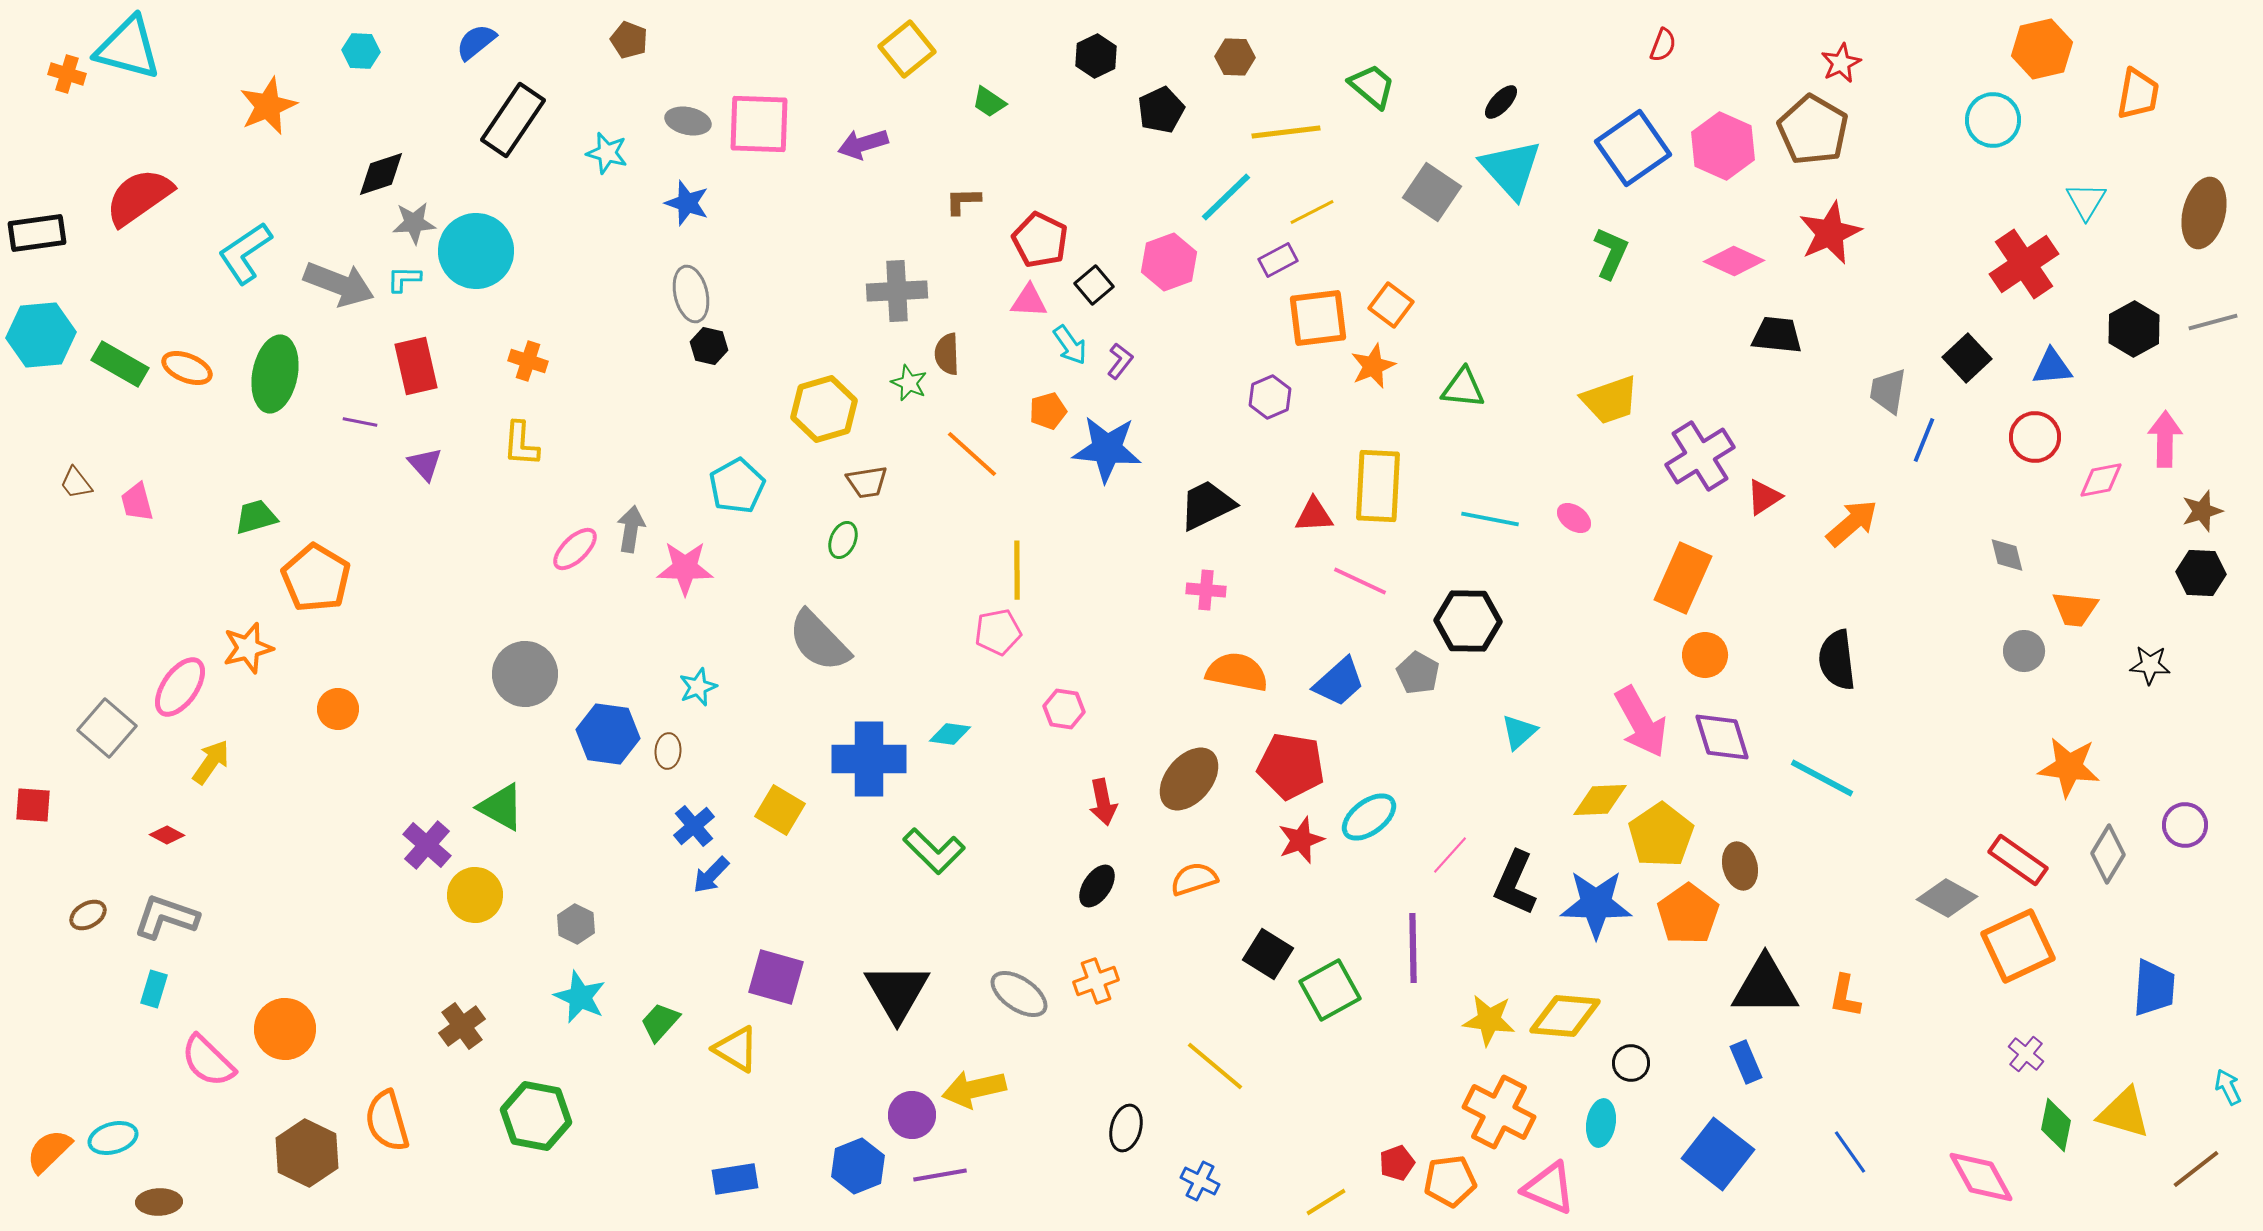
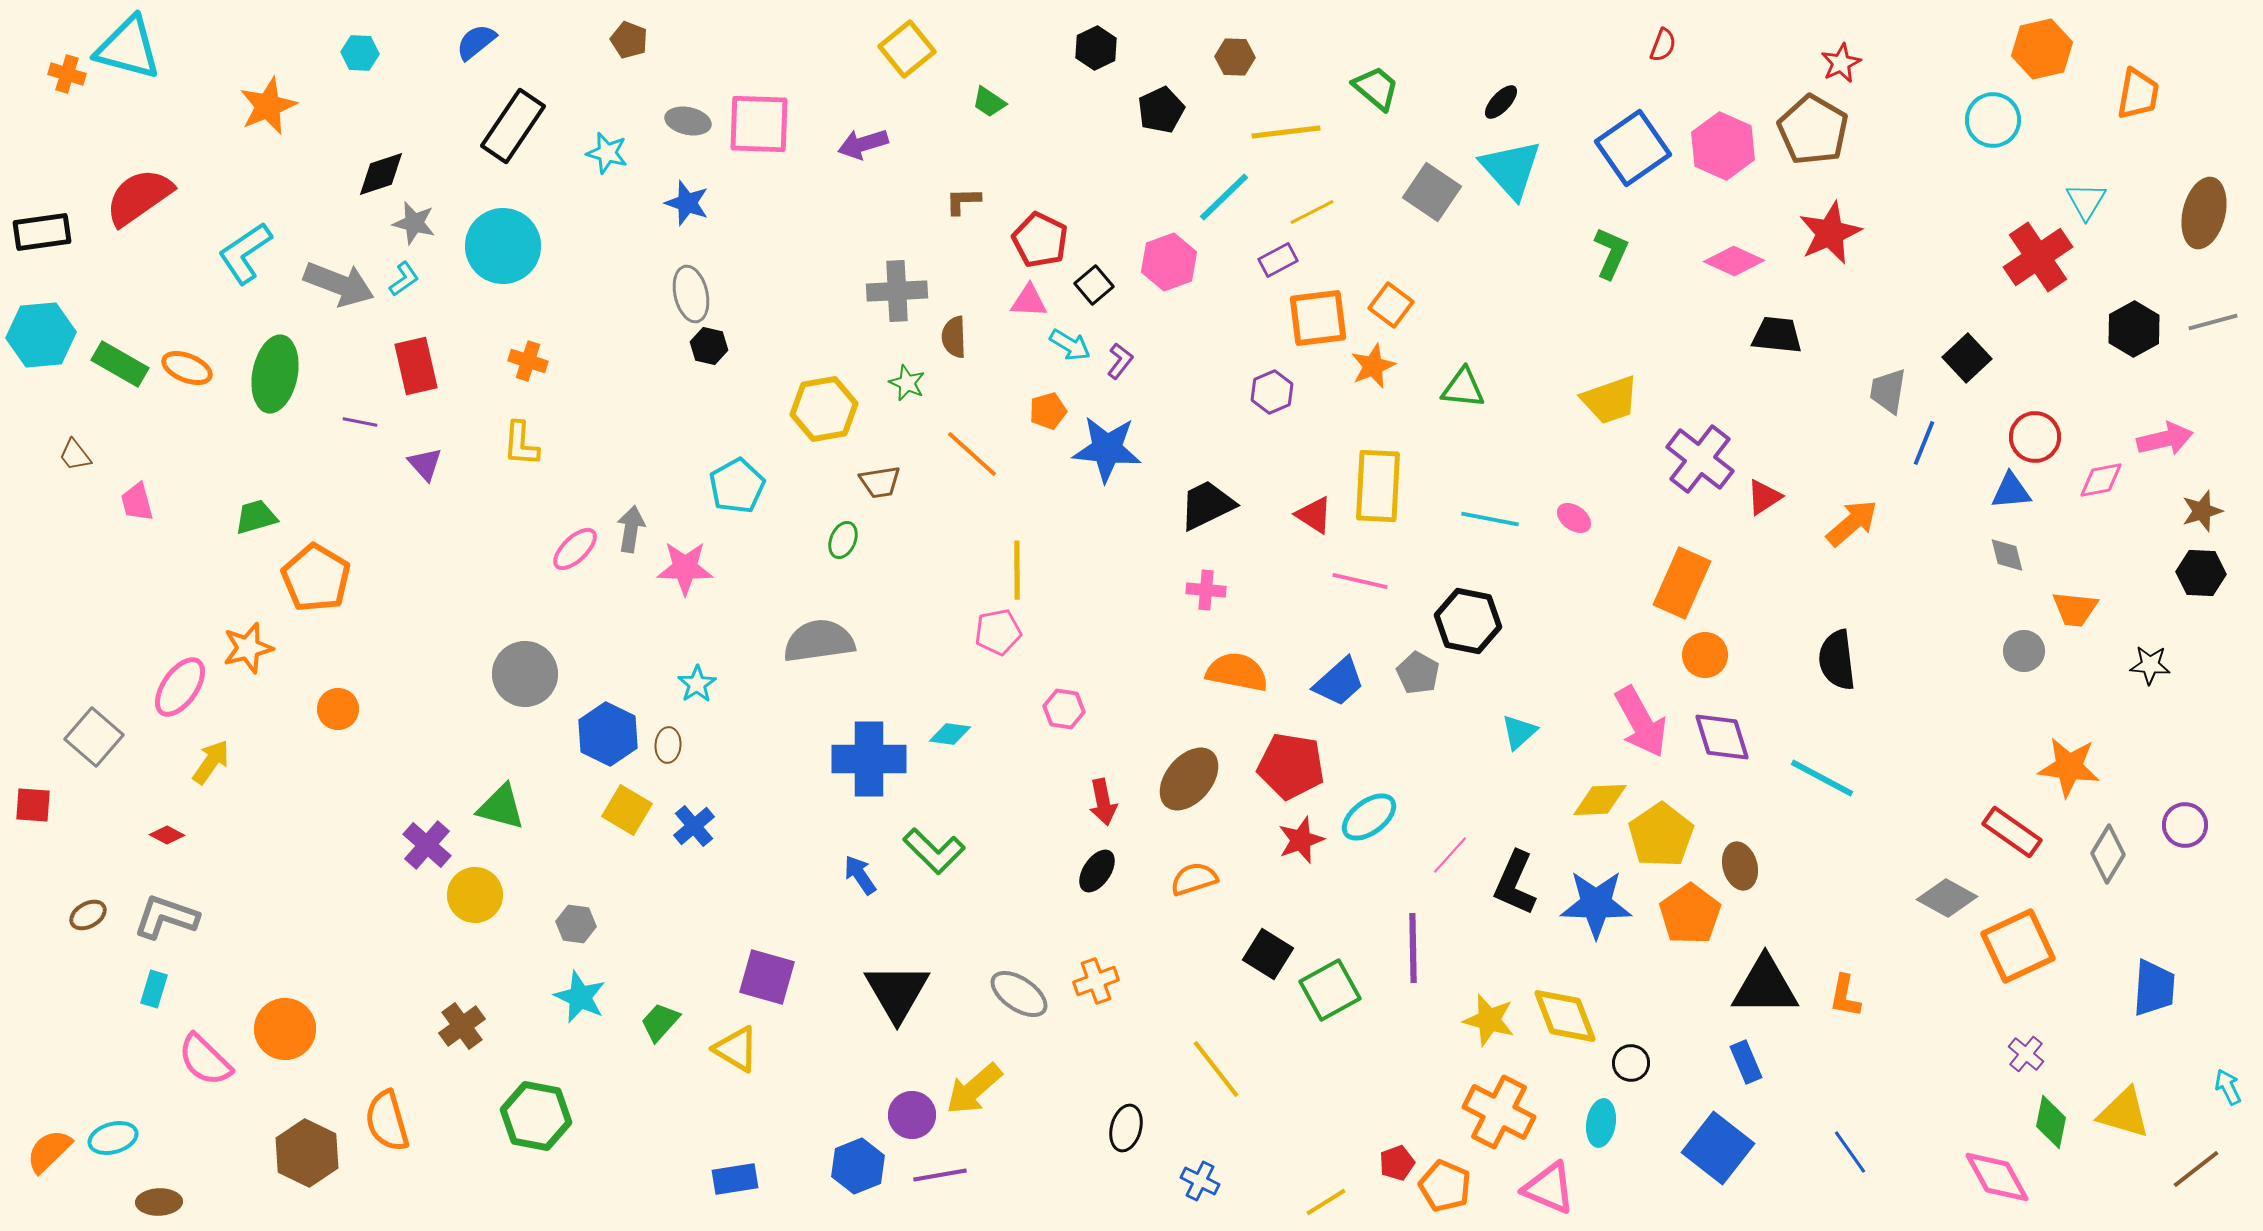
cyan hexagon at (361, 51): moved 1 px left, 2 px down
black hexagon at (1096, 56): moved 8 px up
green trapezoid at (1372, 86): moved 4 px right, 2 px down
black rectangle at (513, 120): moved 6 px down
cyan line at (1226, 197): moved 2 px left
gray star at (414, 223): rotated 18 degrees clockwise
black rectangle at (37, 233): moved 5 px right, 1 px up
cyan circle at (476, 251): moved 27 px right, 5 px up
red cross at (2024, 264): moved 14 px right, 7 px up
cyan L-shape at (404, 279): rotated 144 degrees clockwise
cyan arrow at (1070, 345): rotated 24 degrees counterclockwise
brown semicircle at (947, 354): moved 7 px right, 17 px up
blue triangle at (2052, 367): moved 41 px left, 124 px down
green star at (909, 383): moved 2 px left
purple hexagon at (1270, 397): moved 2 px right, 5 px up
yellow hexagon at (824, 409): rotated 6 degrees clockwise
pink arrow at (2165, 439): rotated 76 degrees clockwise
blue line at (1924, 440): moved 3 px down
purple cross at (1700, 456): moved 3 px down; rotated 20 degrees counterclockwise
brown trapezoid at (867, 482): moved 13 px right
brown trapezoid at (76, 483): moved 1 px left, 28 px up
red triangle at (1314, 515): rotated 36 degrees clockwise
orange rectangle at (1683, 578): moved 1 px left, 5 px down
pink line at (1360, 581): rotated 12 degrees counterclockwise
black hexagon at (1468, 621): rotated 10 degrees clockwise
gray semicircle at (819, 641): rotated 126 degrees clockwise
cyan star at (698, 687): moved 1 px left, 3 px up; rotated 12 degrees counterclockwise
gray square at (107, 728): moved 13 px left, 9 px down
blue hexagon at (608, 734): rotated 18 degrees clockwise
brown ellipse at (668, 751): moved 6 px up
green triangle at (501, 807): rotated 14 degrees counterclockwise
yellow square at (780, 810): moved 153 px left
red rectangle at (2018, 860): moved 6 px left, 28 px up
blue arrow at (711, 875): moved 149 px right; rotated 102 degrees clockwise
black ellipse at (1097, 886): moved 15 px up
orange pentagon at (1688, 914): moved 2 px right
gray hexagon at (576, 924): rotated 18 degrees counterclockwise
purple square at (776, 977): moved 9 px left
yellow diamond at (1565, 1016): rotated 64 degrees clockwise
yellow star at (1489, 1020): rotated 8 degrees clockwise
pink semicircle at (208, 1061): moved 3 px left, 1 px up
yellow line at (1215, 1066): moved 1 px right, 3 px down; rotated 12 degrees clockwise
yellow arrow at (974, 1089): rotated 28 degrees counterclockwise
green diamond at (2056, 1125): moved 5 px left, 3 px up
blue square at (1718, 1154): moved 6 px up
pink diamond at (1981, 1177): moved 16 px right
orange pentagon at (1450, 1181): moved 5 px left, 5 px down; rotated 30 degrees clockwise
